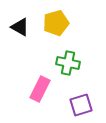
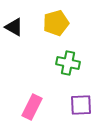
black triangle: moved 6 px left
pink rectangle: moved 8 px left, 18 px down
purple square: rotated 15 degrees clockwise
